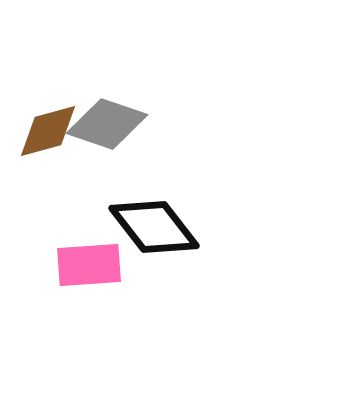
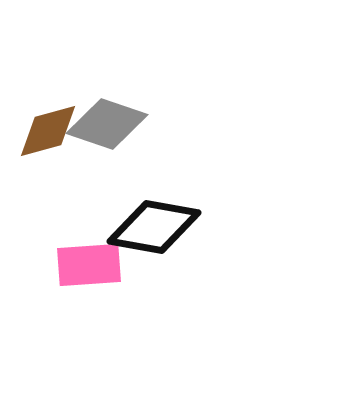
black diamond: rotated 42 degrees counterclockwise
